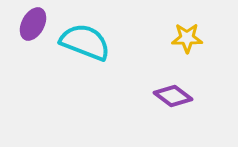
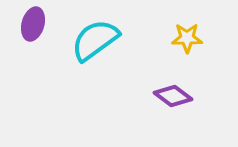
purple ellipse: rotated 12 degrees counterclockwise
cyan semicircle: moved 10 px right, 2 px up; rotated 57 degrees counterclockwise
